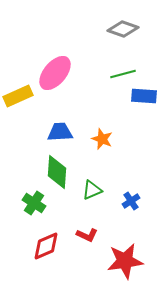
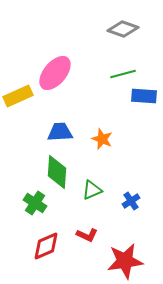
green cross: moved 1 px right
